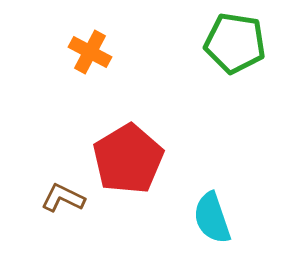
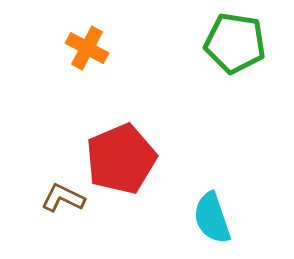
orange cross: moved 3 px left, 4 px up
red pentagon: moved 7 px left; rotated 8 degrees clockwise
